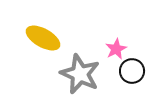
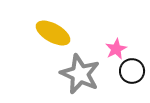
yellow ellipse: moved 10 px right, 5 px up
